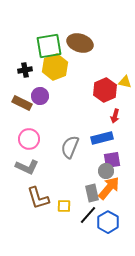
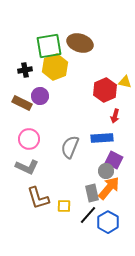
blue rectangle: rotated 10 degrees clockwise
purple square: moved 2 px right; rotated 36 degrees clockwise
